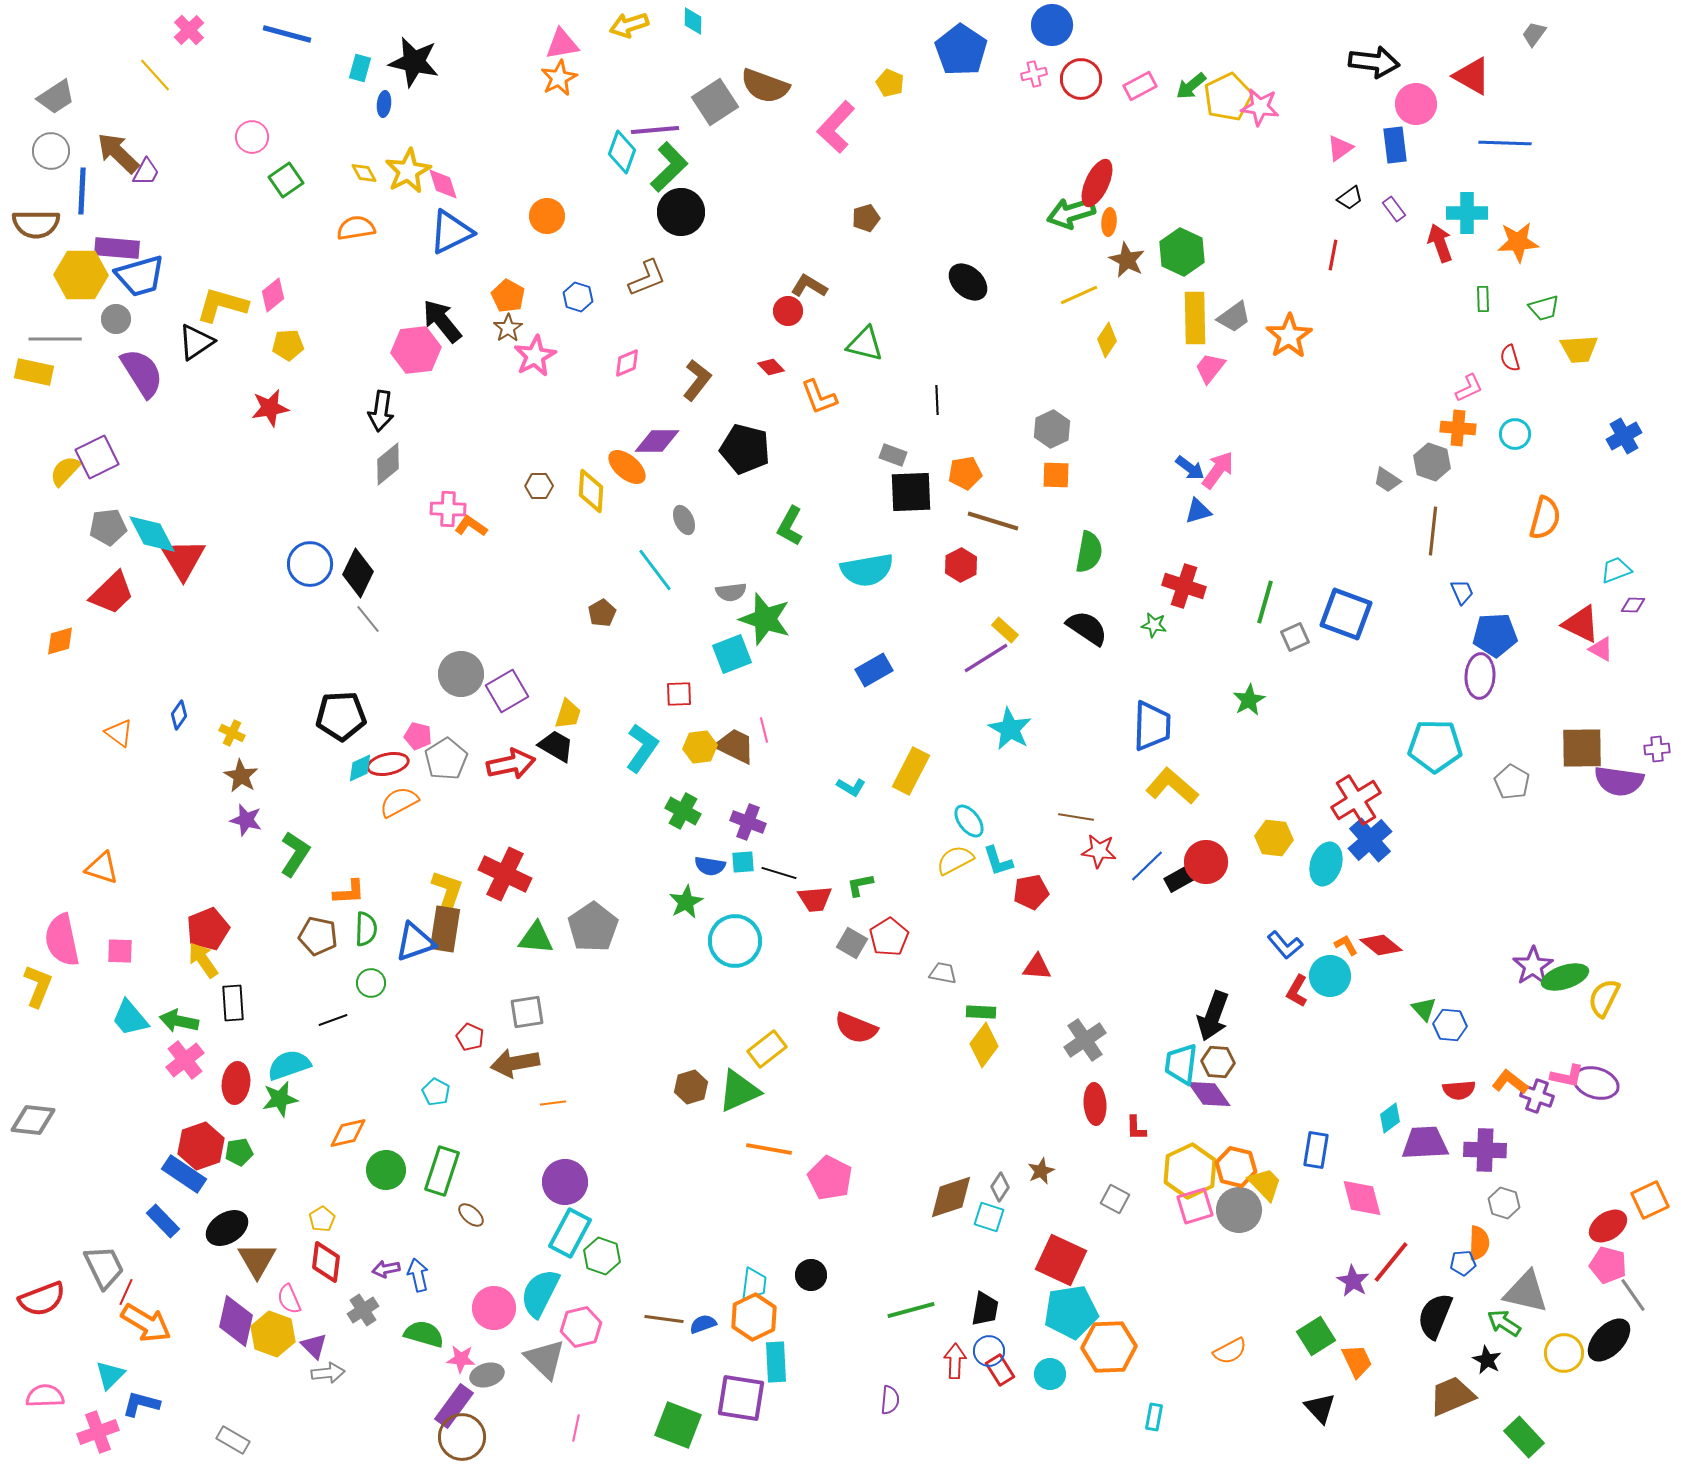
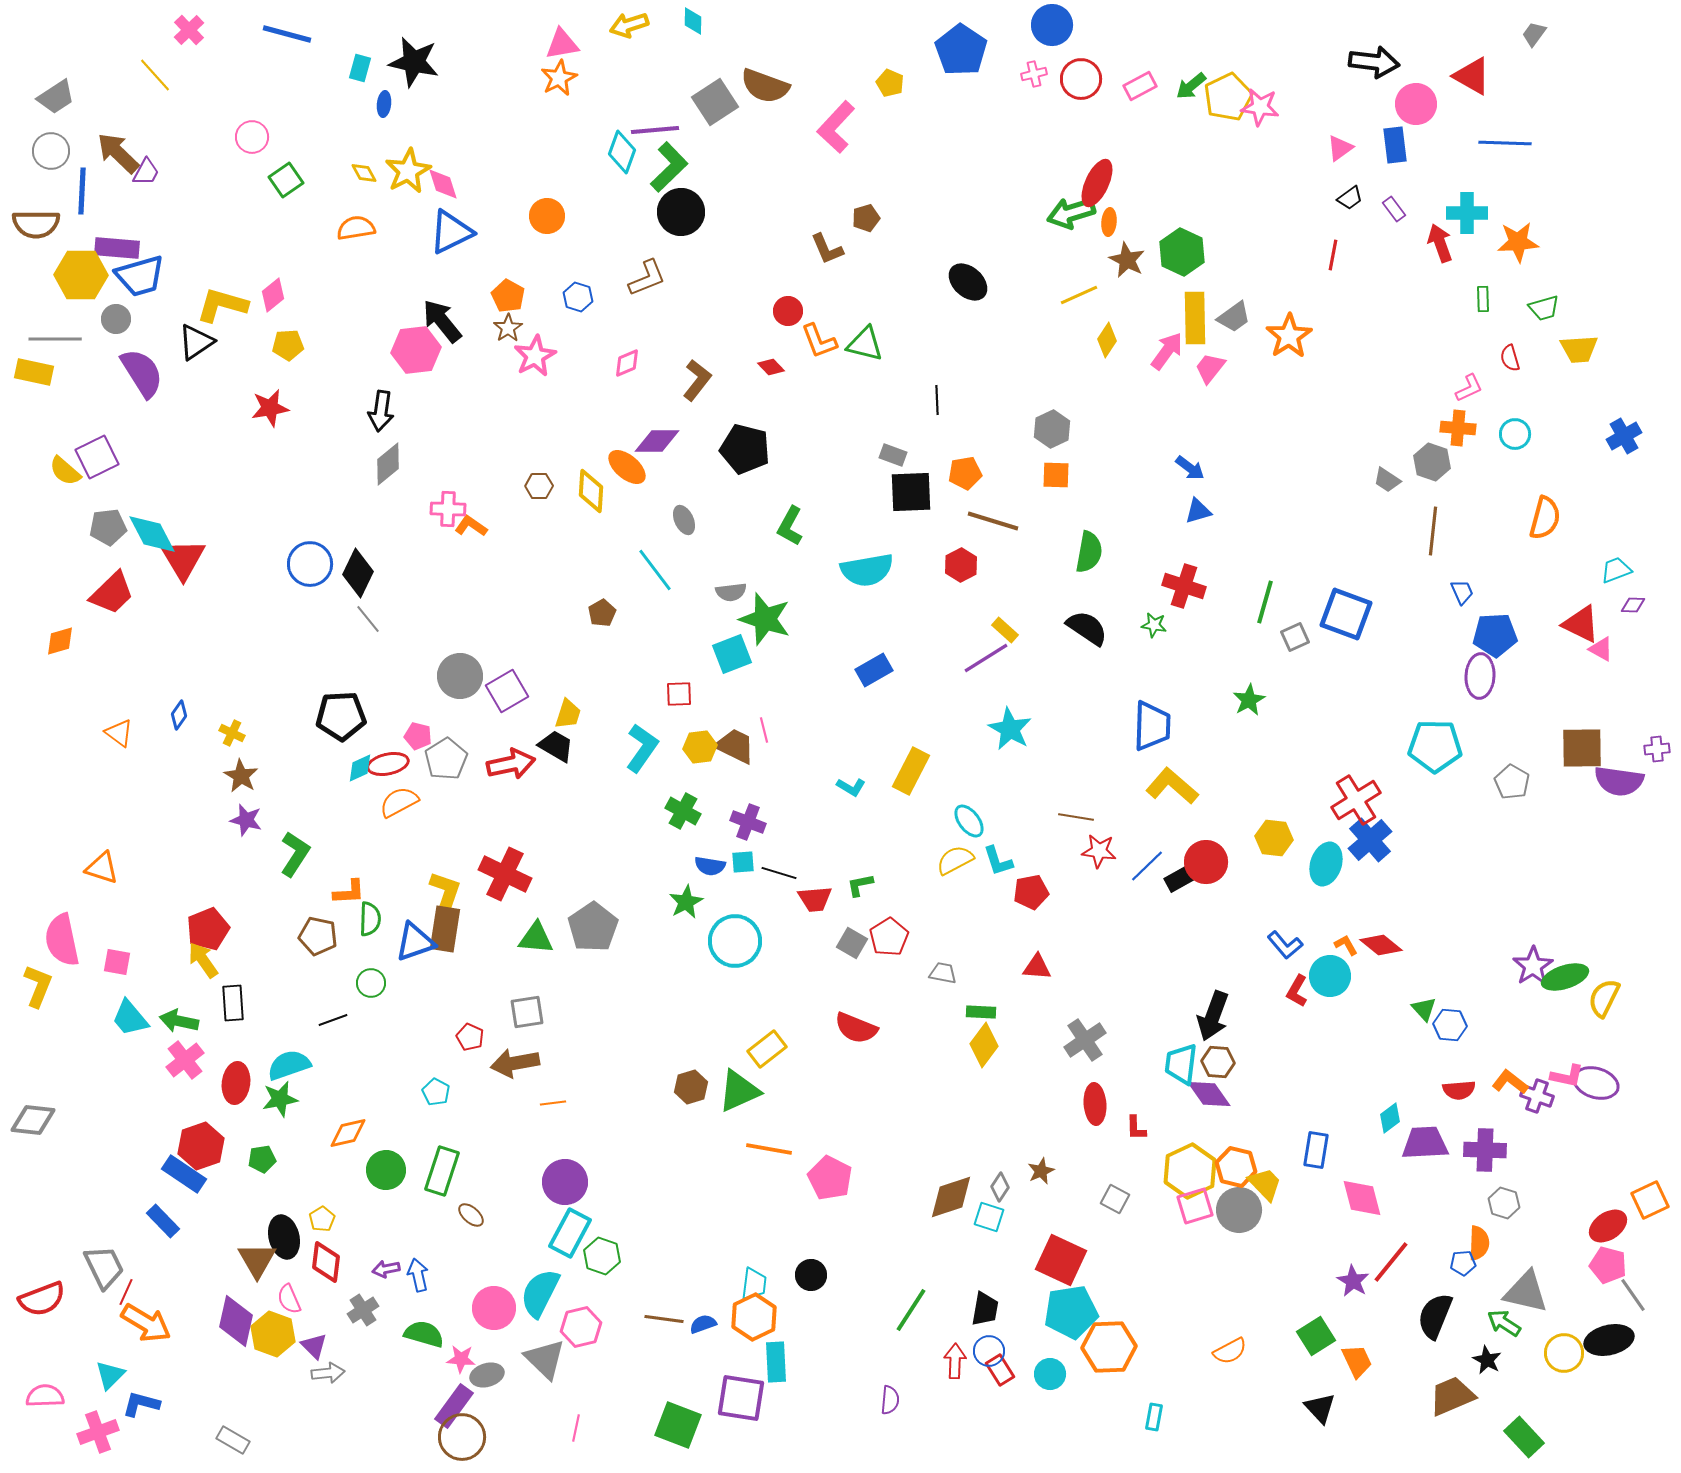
brown L-shape at (809, 286): moved 18 px right, 37 px up; rotated 144 degrees counterclockwise
orange L-shape at (819, 397): moved 56 px up
pink arrow at (1218, 470): moved 51 px left, 119 px up
yellow semicircle at (65, 471): rotated 92 degrees counterclockwise
gray circle at (461, 674): moved 1 px left, 2 px down
yellow L-shape at (447, 893): moved 2 px left, 1 px down
green semicircle at (366, 929): moved 4 px right, 10 px up
pink square at (120, 951): moved 3 px left, 11 px down; rotated 8 degrees clockwise
green pentagon at (239, 1152): moved 23 px right, 7 px down
black ellipse at (227, 1228): moved 57 px right, 9 px down; rotated 72 degrees counterclockwise
green line at (911, 1310): rotated 42 degrees counterclockwise
black ellipse at (1609, 1340): rotated 33 degrees clockwise
